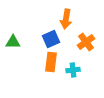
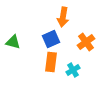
orange arrow: moved 3 px left, 2 px up
green triangle: rotated 14 degrees clockwise
cyan cross: rotated 24 degrees counterclockwise
